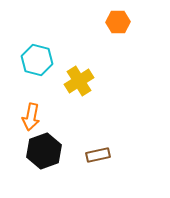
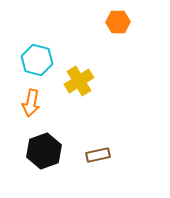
orange arrow: moved 14 px up
